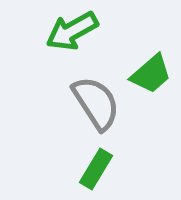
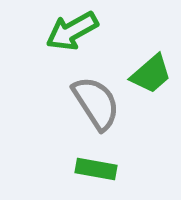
green rectangle: rotated 69 degrees clockwise
